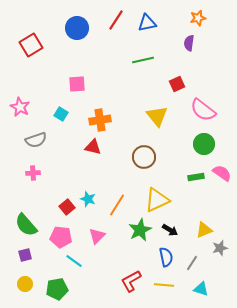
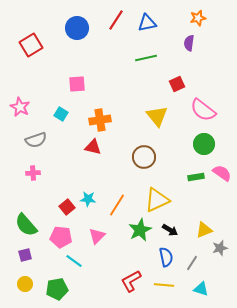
green line at (143, 60): moved 3 px right, 2 px up
cyan star at (88, 199): rotated 14 degrees counterclockwise
